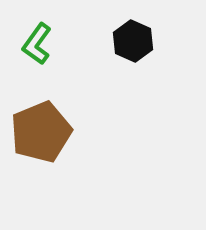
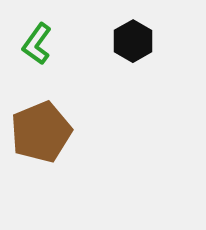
black hexagon: rotated 6 degrees clockwise
